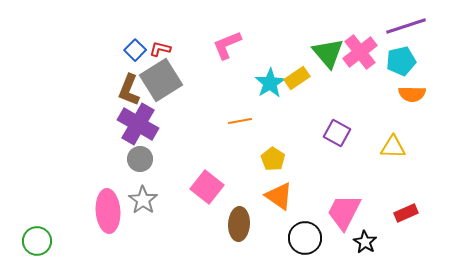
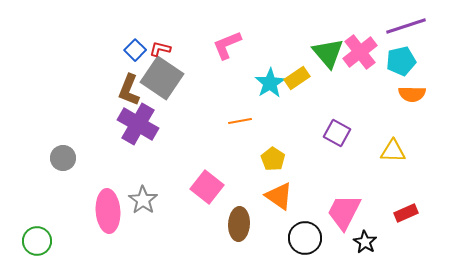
gray square: moved 1 px right, 2 px up; rotated 24 degrees counterclockwise
yellow triangle: moved 4 px down
gray circle: moved 77 px left, 1 px up
